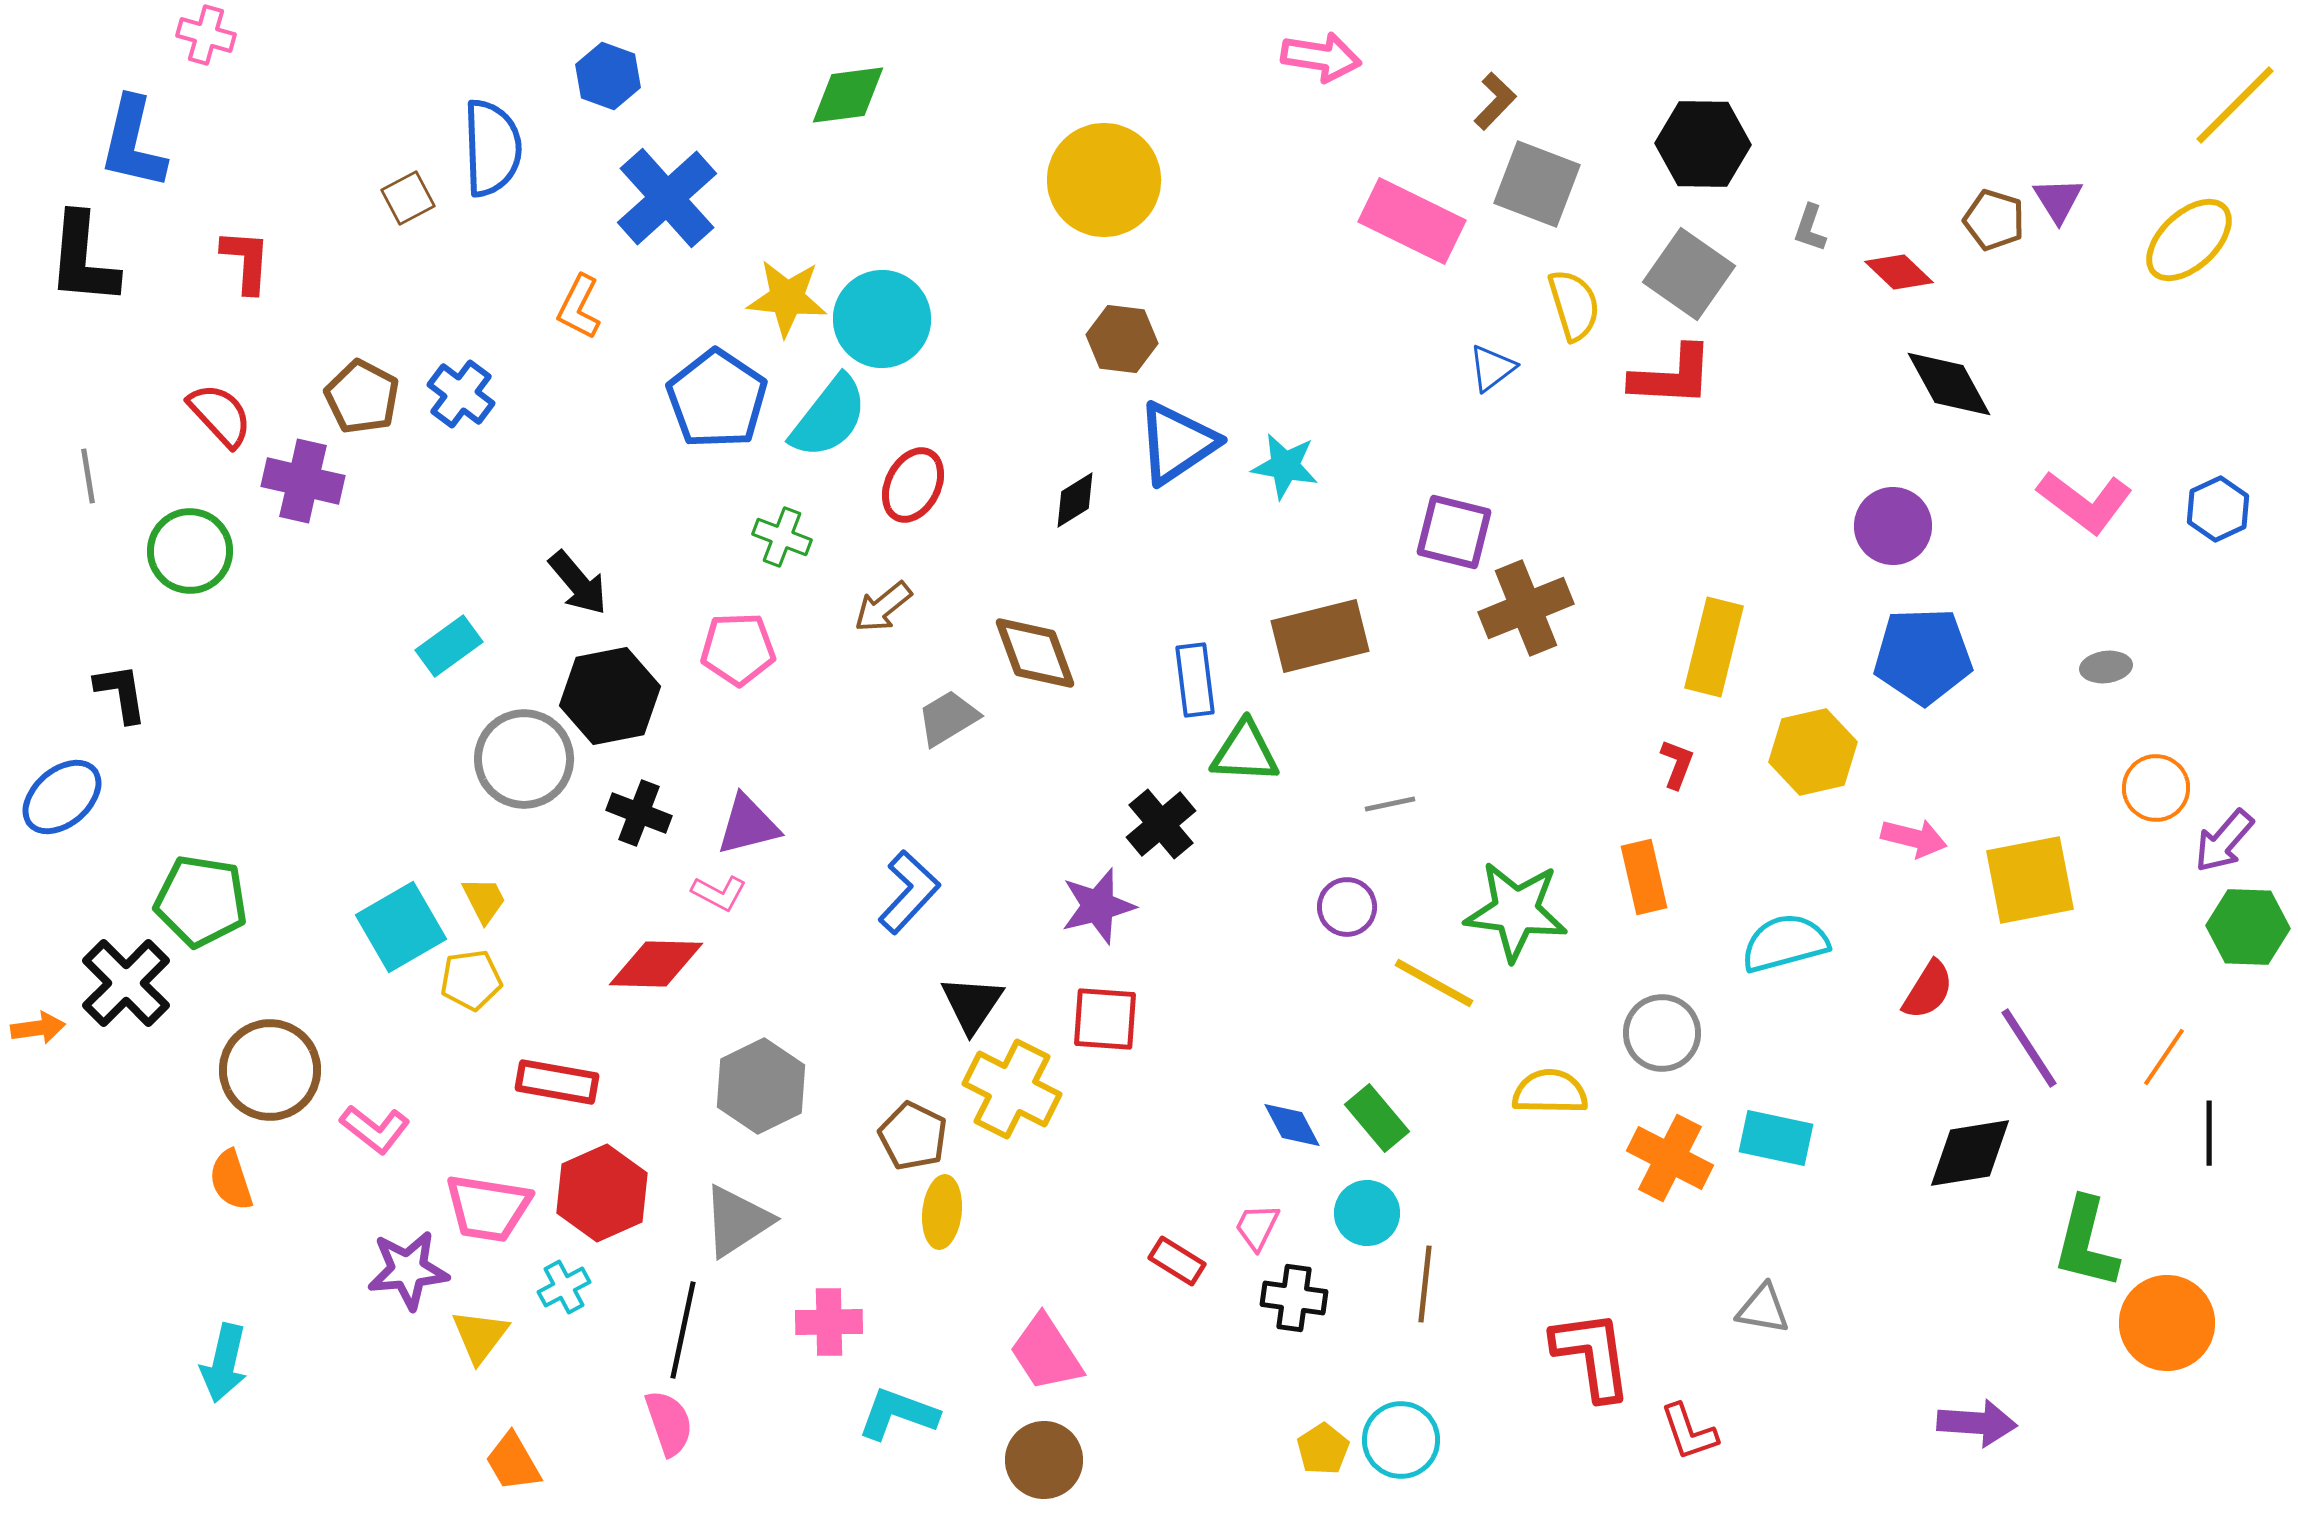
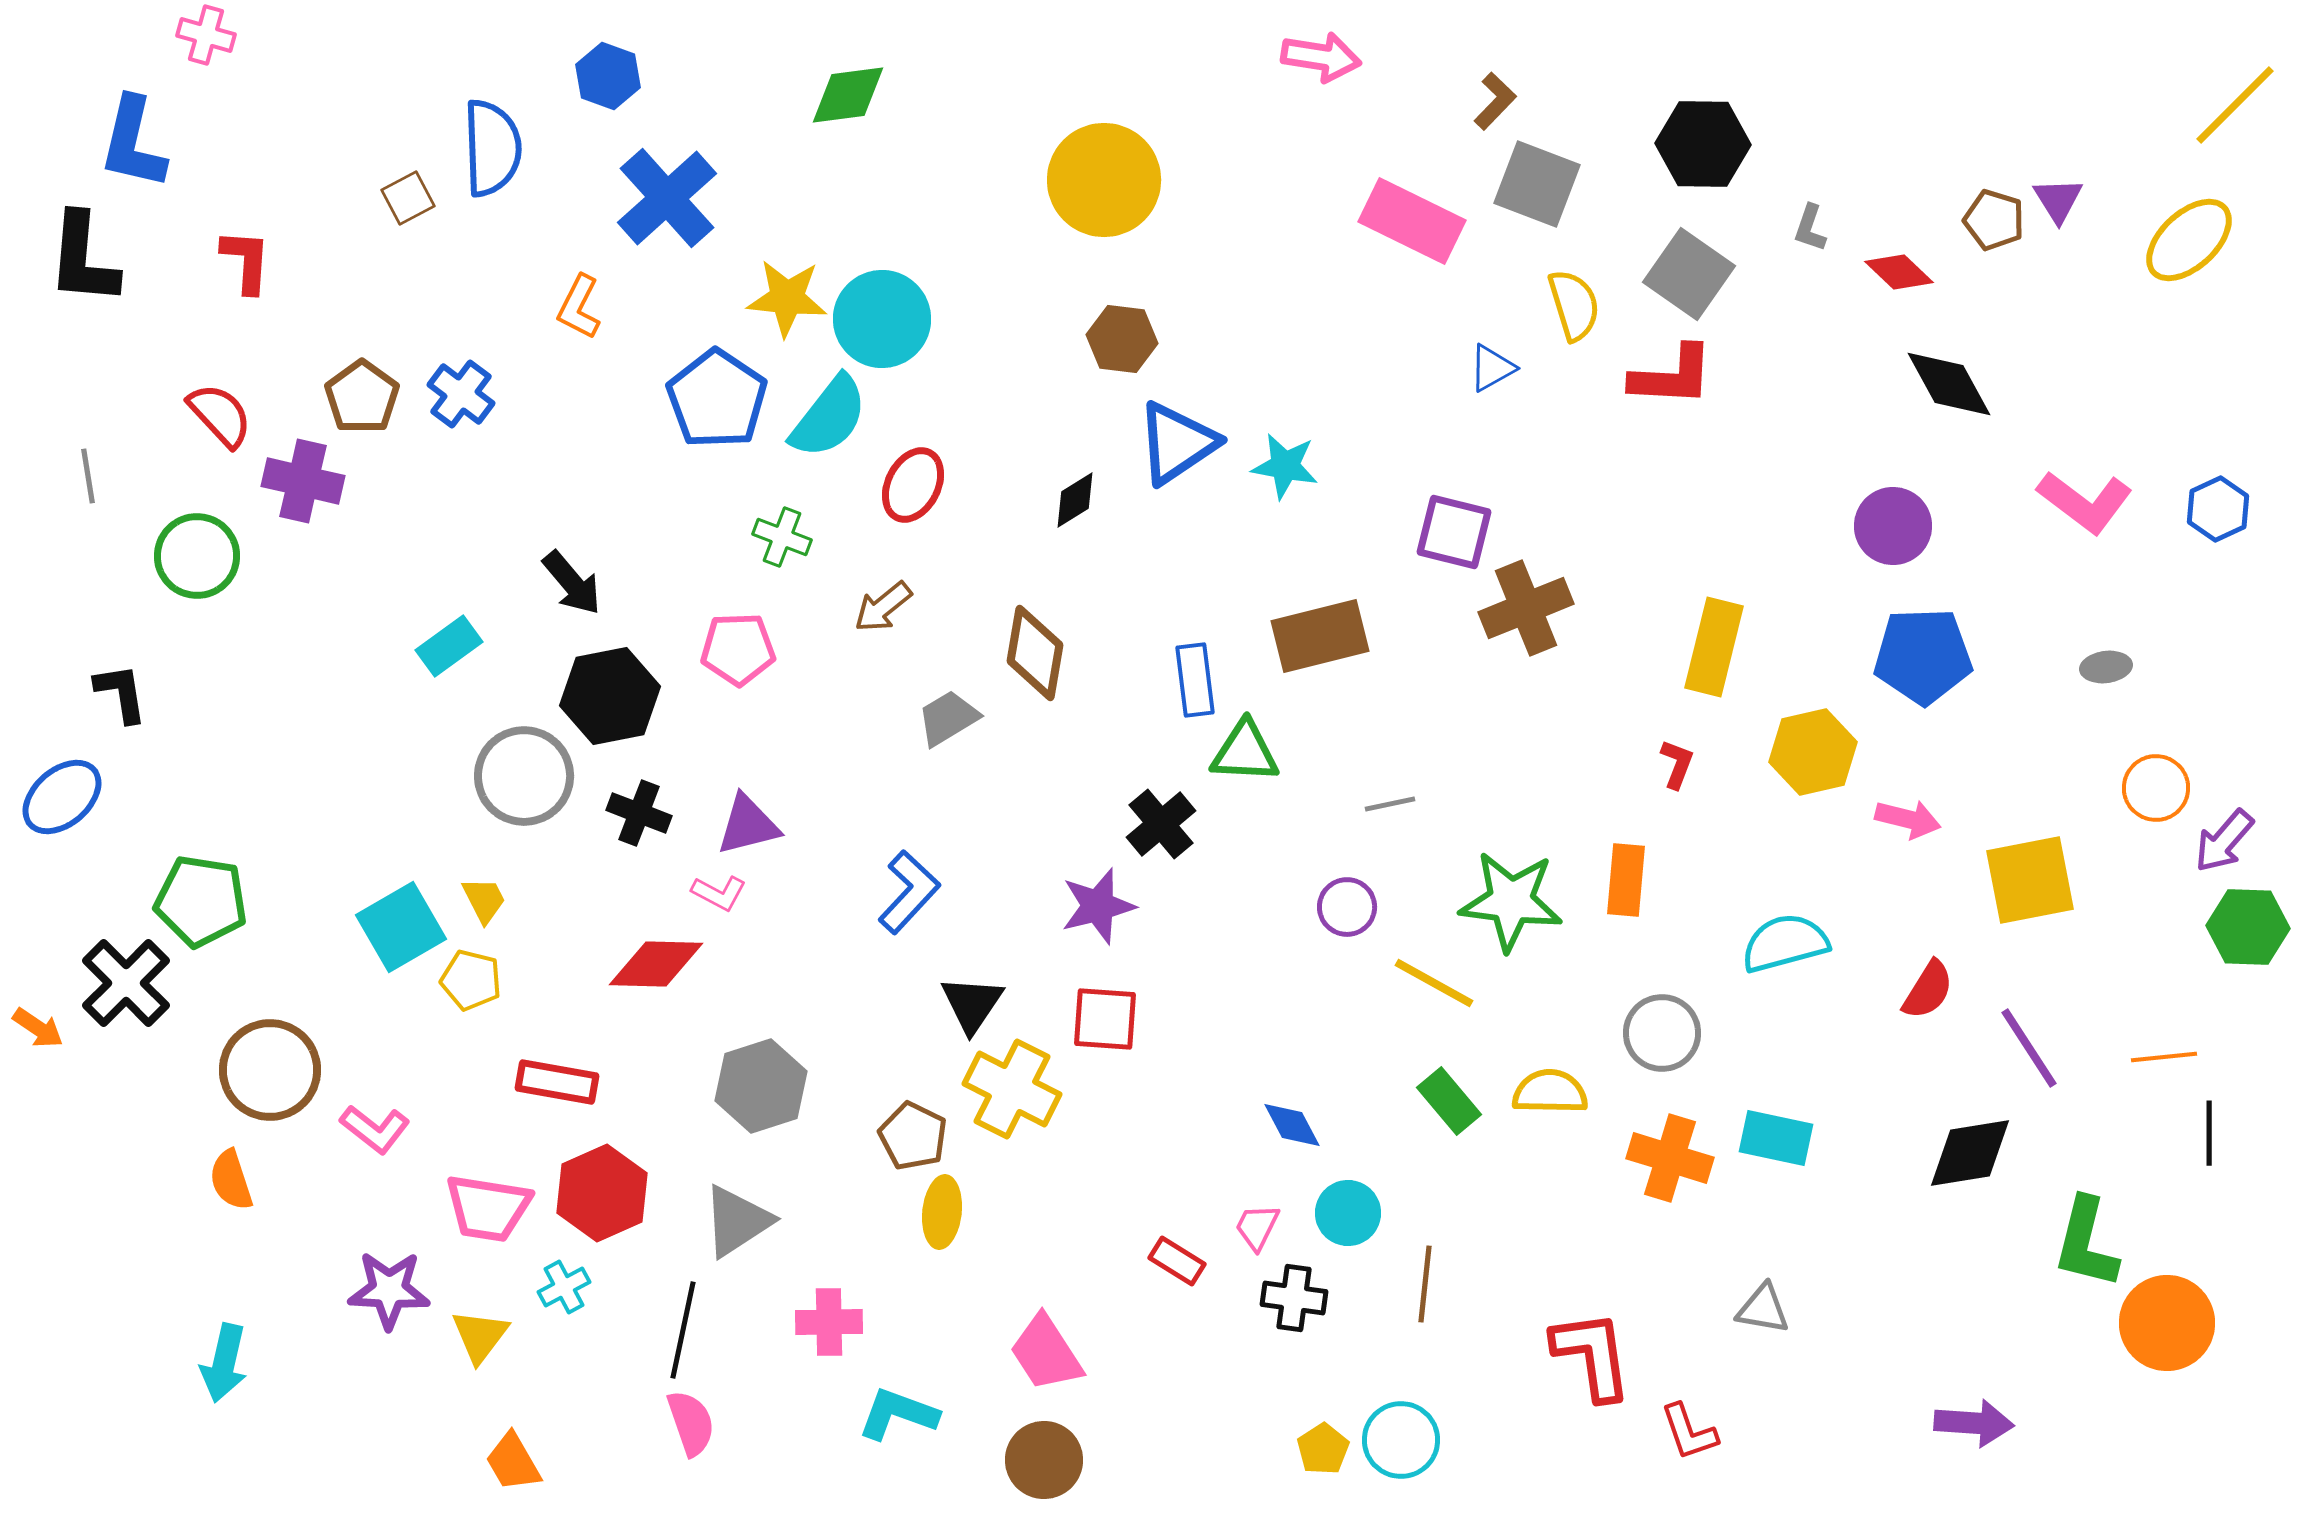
blue triangle at (1492, 368): rotated 8 degrees clockwise
brown pentagon at (362, 397): rotated 8 degrees clockwise
green circle at (190, 551): moved 7 px right, 5 px down
black arrow at (578, 583): moved 6 px left
brown diamond at (1035, 653): rotated 30 degrees clockwise
gray circle at (524, 759): moved 17 px down
pink arrow at (1914, 838): moved 6 px left, 19 px up
orange rectangle at (1644, 877): moved 18 px left, 3 px down; rotated 18 degrees clockwise
green star at (1516, 911): moved 5 px left, 10 px up
yellow pentagon at (471, 980): rotated 22 degrees clockwise
orange arrow at (38, 1028): rotated 42 degrees clockwise
orange line at (2164, 1057): rotated 50 degrees clockwise
gray hexagon at (761, 1086): rotated 8 degrees clockwise
green rectangle at (1377, 1118): moved 72 px right, 17 px up
orange cross at (1670, 1158): rotated 10 degrees counterclockwise
cyan circle at (1367, 1213): moved 19 px left
purple star at (408, 1270): moved 19 px left, 20 px down; rotated 8 degrees clockwise
pink semicircle at (669, 1423): moved 22 px right
purple arrow at (1977, 1423): moved 3 px left
